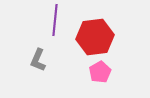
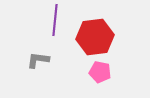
gray L-shape: rotated 75 degrees clockwise
pink pentagon: rotated 30 degrees counterclockwise
